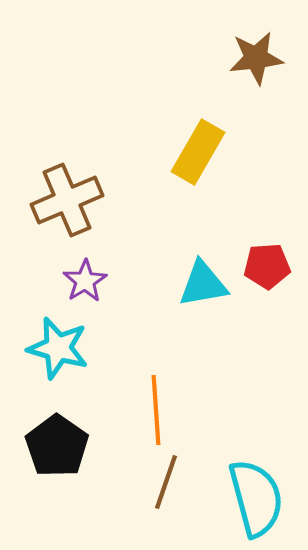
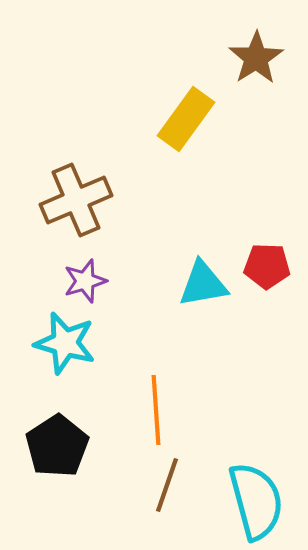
brown star: rotated 26 degrees counterclockwise
yellow rectangle: moved 12 px left, 33 px up; rotated 6 degrees clockwise
brown cross: moved 9 px right
red pentagon: rotated 6 degrees clockwise
purple star: rotated 15 degrees clockwise
cyan star: moved 7 px right, 5 px up
black pentagon: rotated 4 degrees clockwise
brown line: moved 1 px right, 3 px down
cyan semicircle: moved 3 px down
